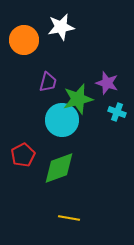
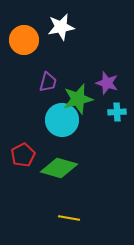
cyan cross: rotated 24 degrees counterclockwise
green diamond: rotated 36 degrees clockwise
